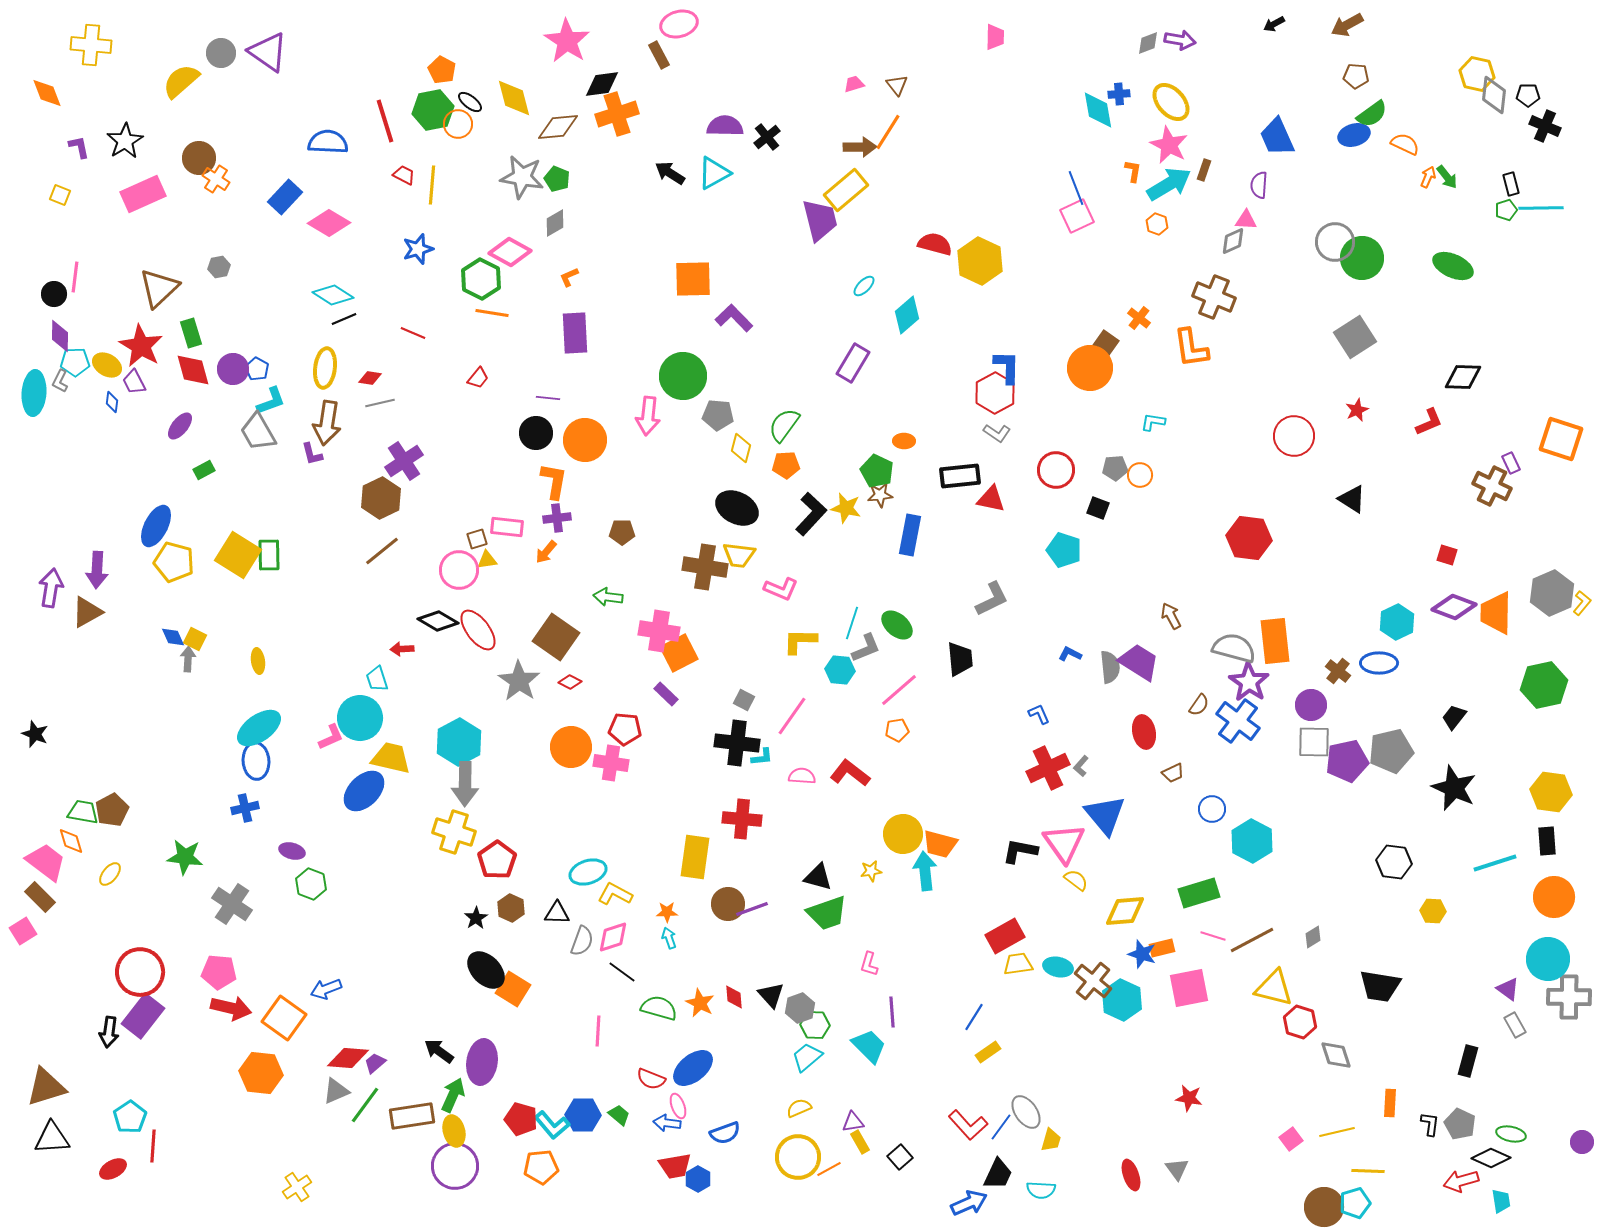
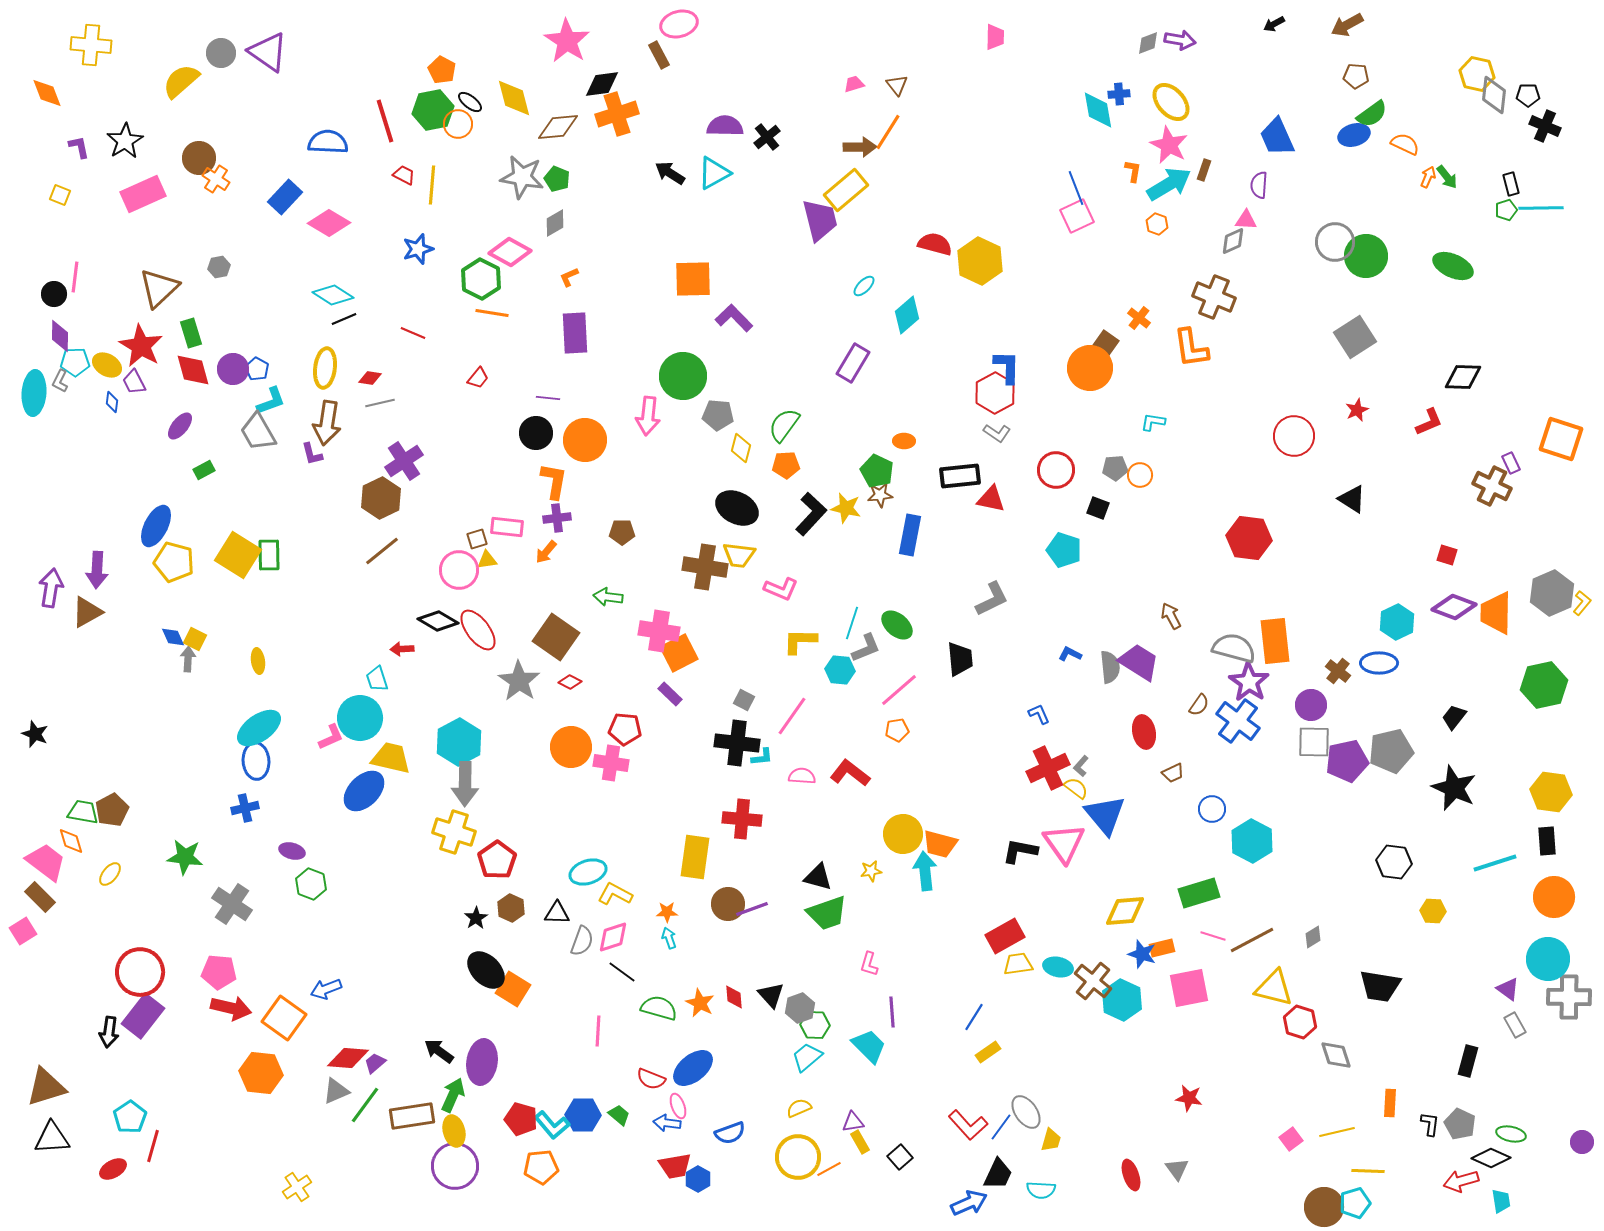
green circle at (1362, 258): moved 4 px right, 2 px up
purple rectangle at (666, 694): moved 4 px right
yellow semicircle at (1076, 880): moved 92 px up
blue semicircle at (725, 1133): moved 5 px right
red line at (153, 1146): rotated 12 degrees clockwise
